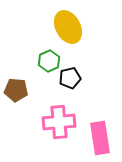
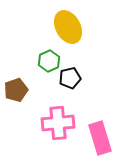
brown pentagon: rotated 25 degrees counterclockwise
pink cross: moved 1 px left, 1 px down
pink rectangle: rotated 8 degrees counterclockwise
